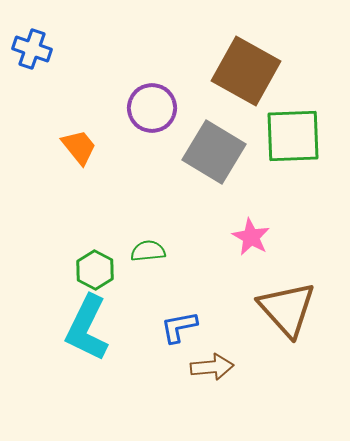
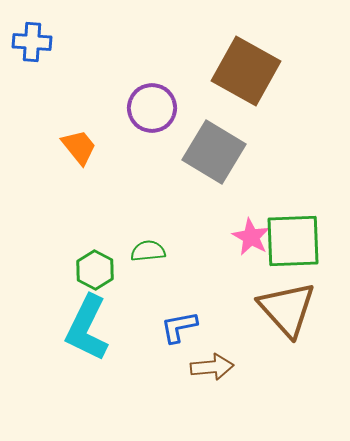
blue cross: moved 7 px up; rotated 15 degrees counterclockwise
green square: moved 105 px down
